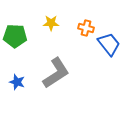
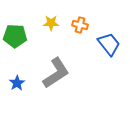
orange cross: moved 6 px left, 3 px up
blue star: moved 1 px down; rotated 21 degrees clockwise
